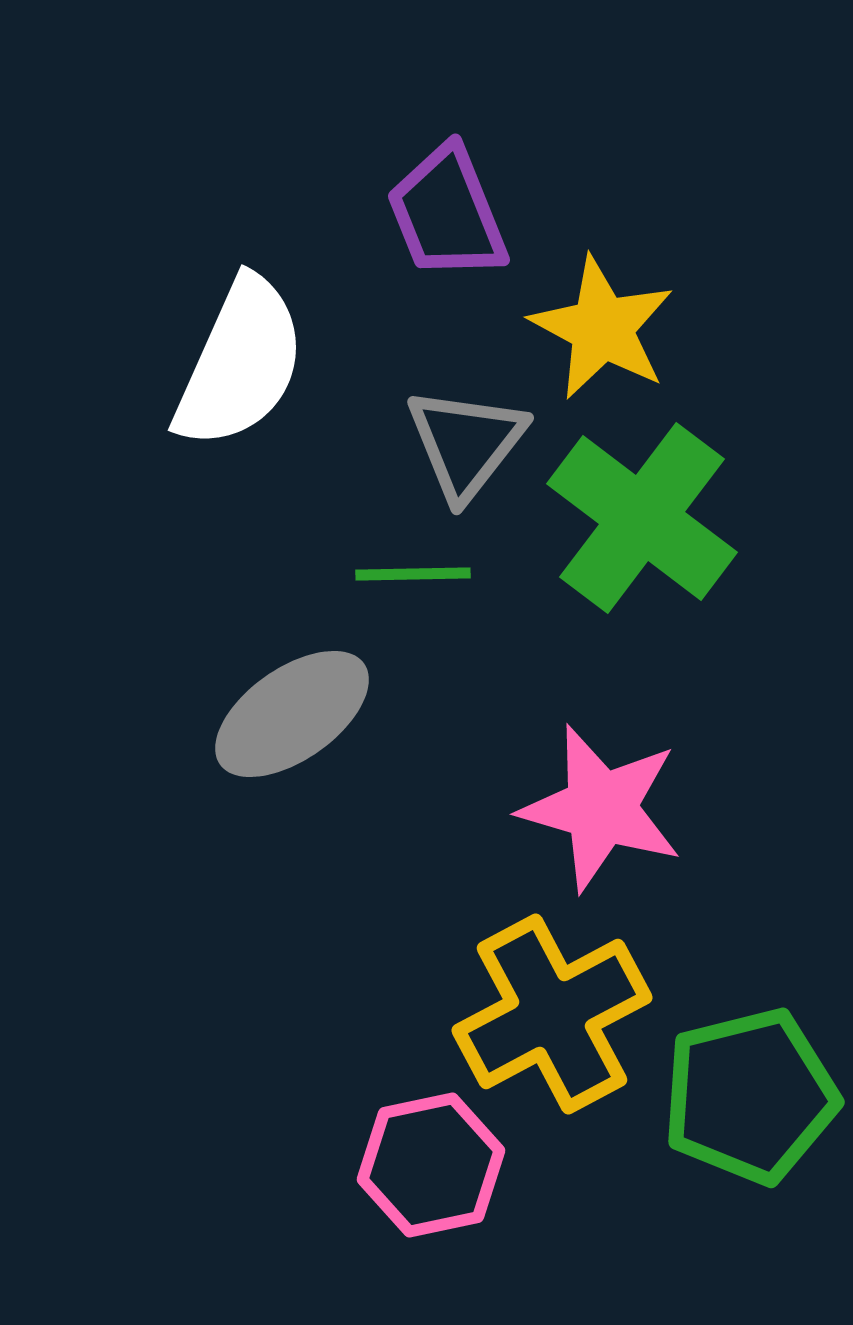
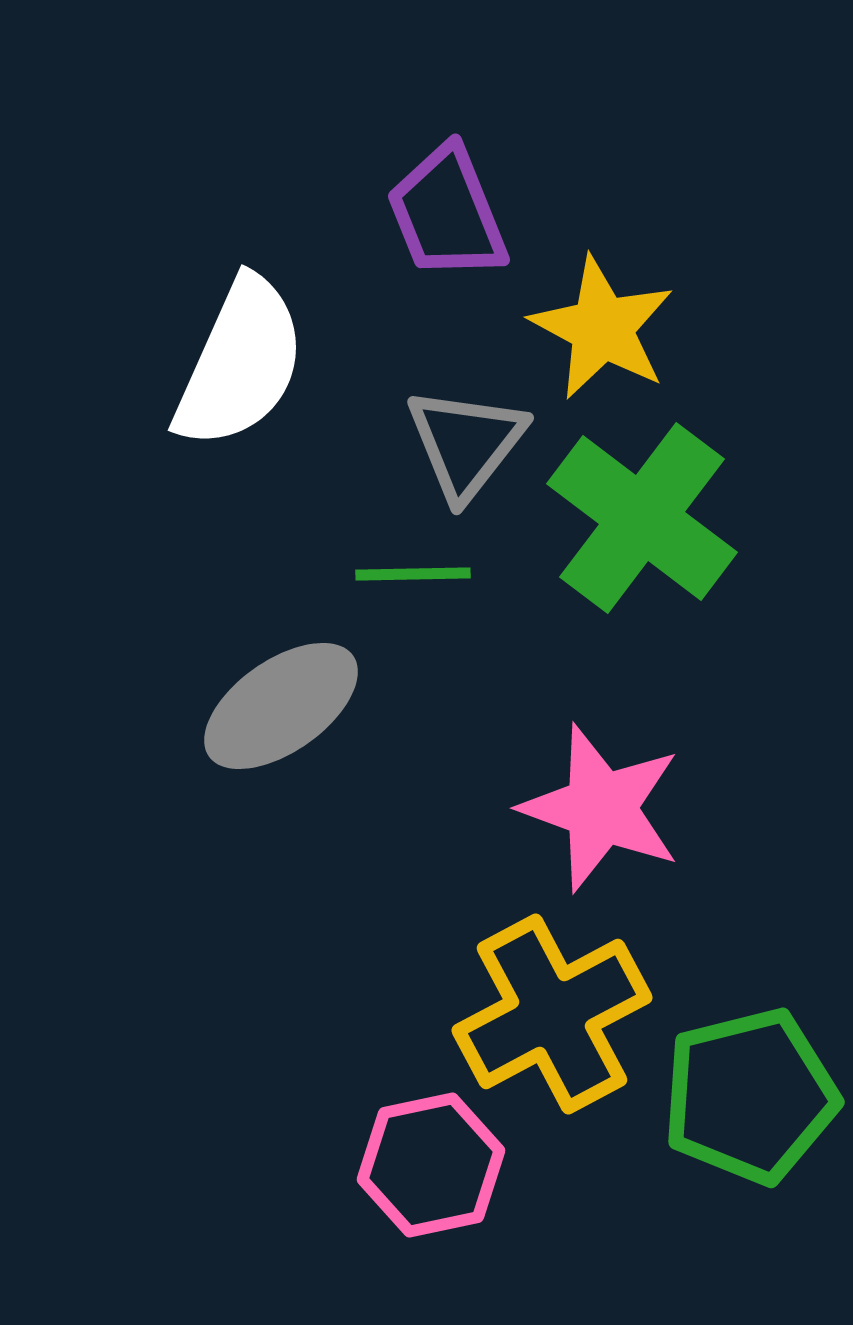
gray ellipse: moved 11 px left, 8 px up
pink star: rotated 4 degrees clockwise
